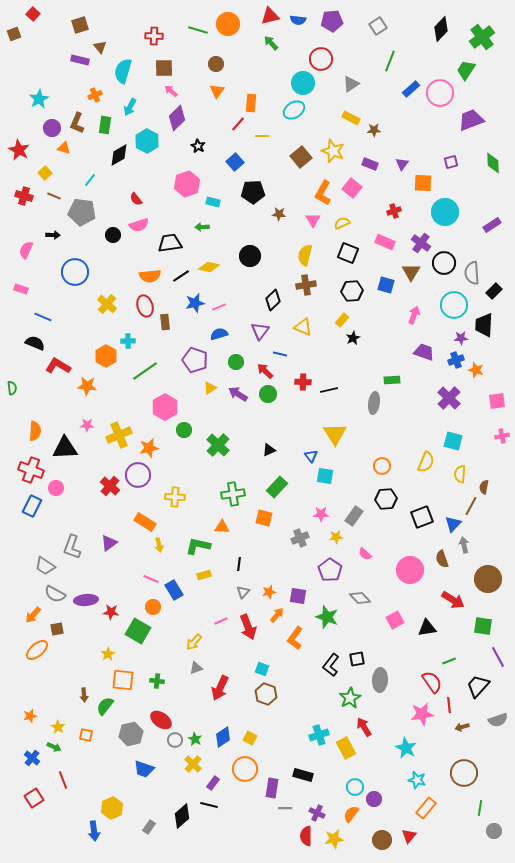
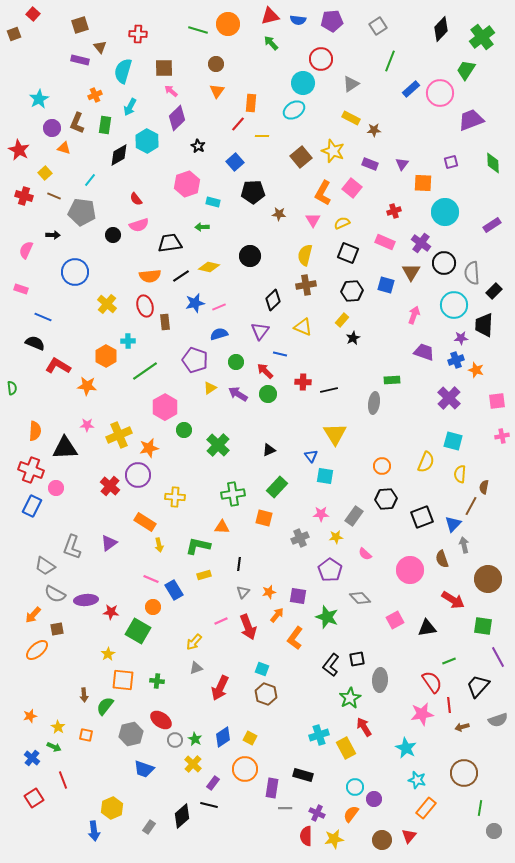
red cross at (154, 36): moved 16 px left, 2 px up
